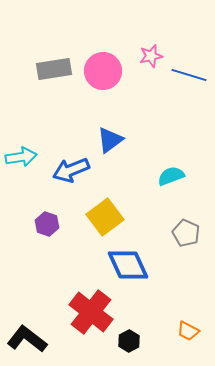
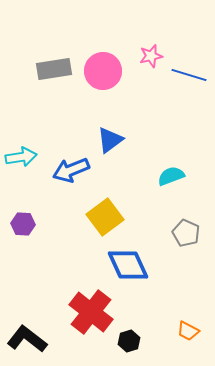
purple hexagon: moved 24 px left; rotated 15 degrees counterclockwise
black hexagon: rotated 10 degrees clockwise
